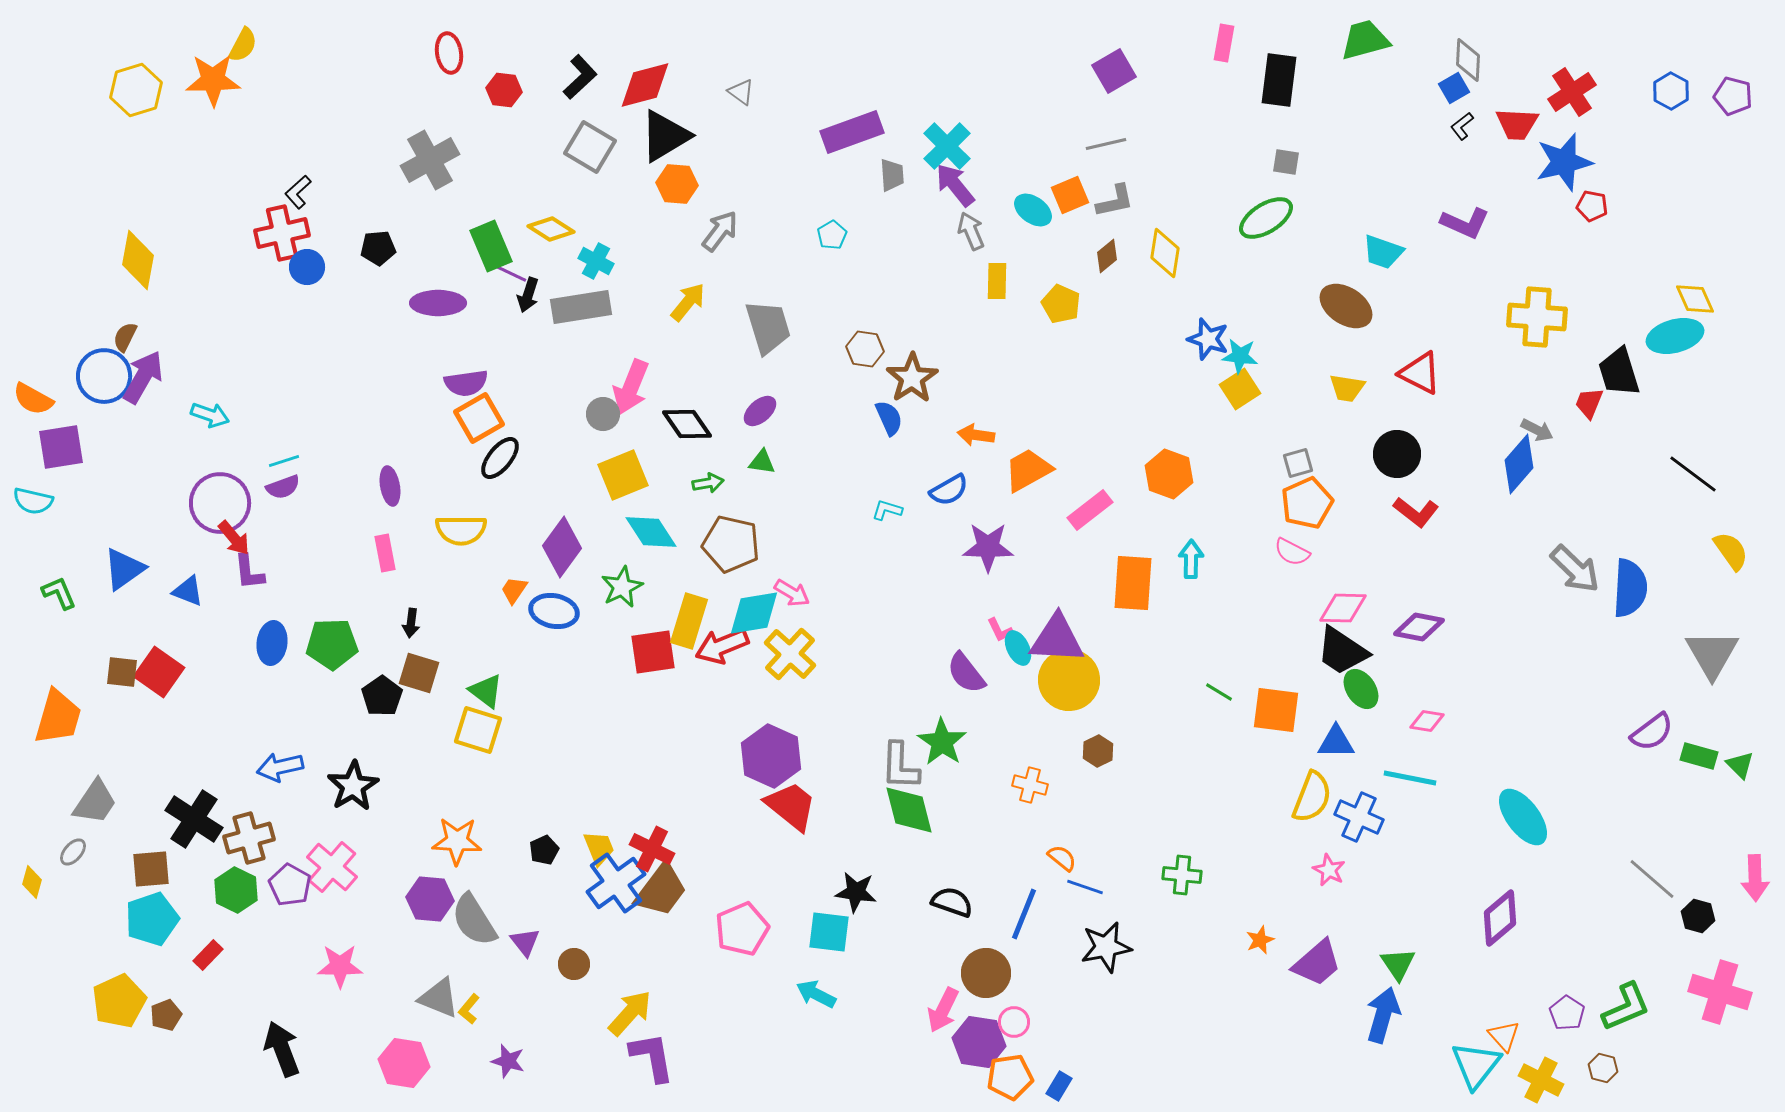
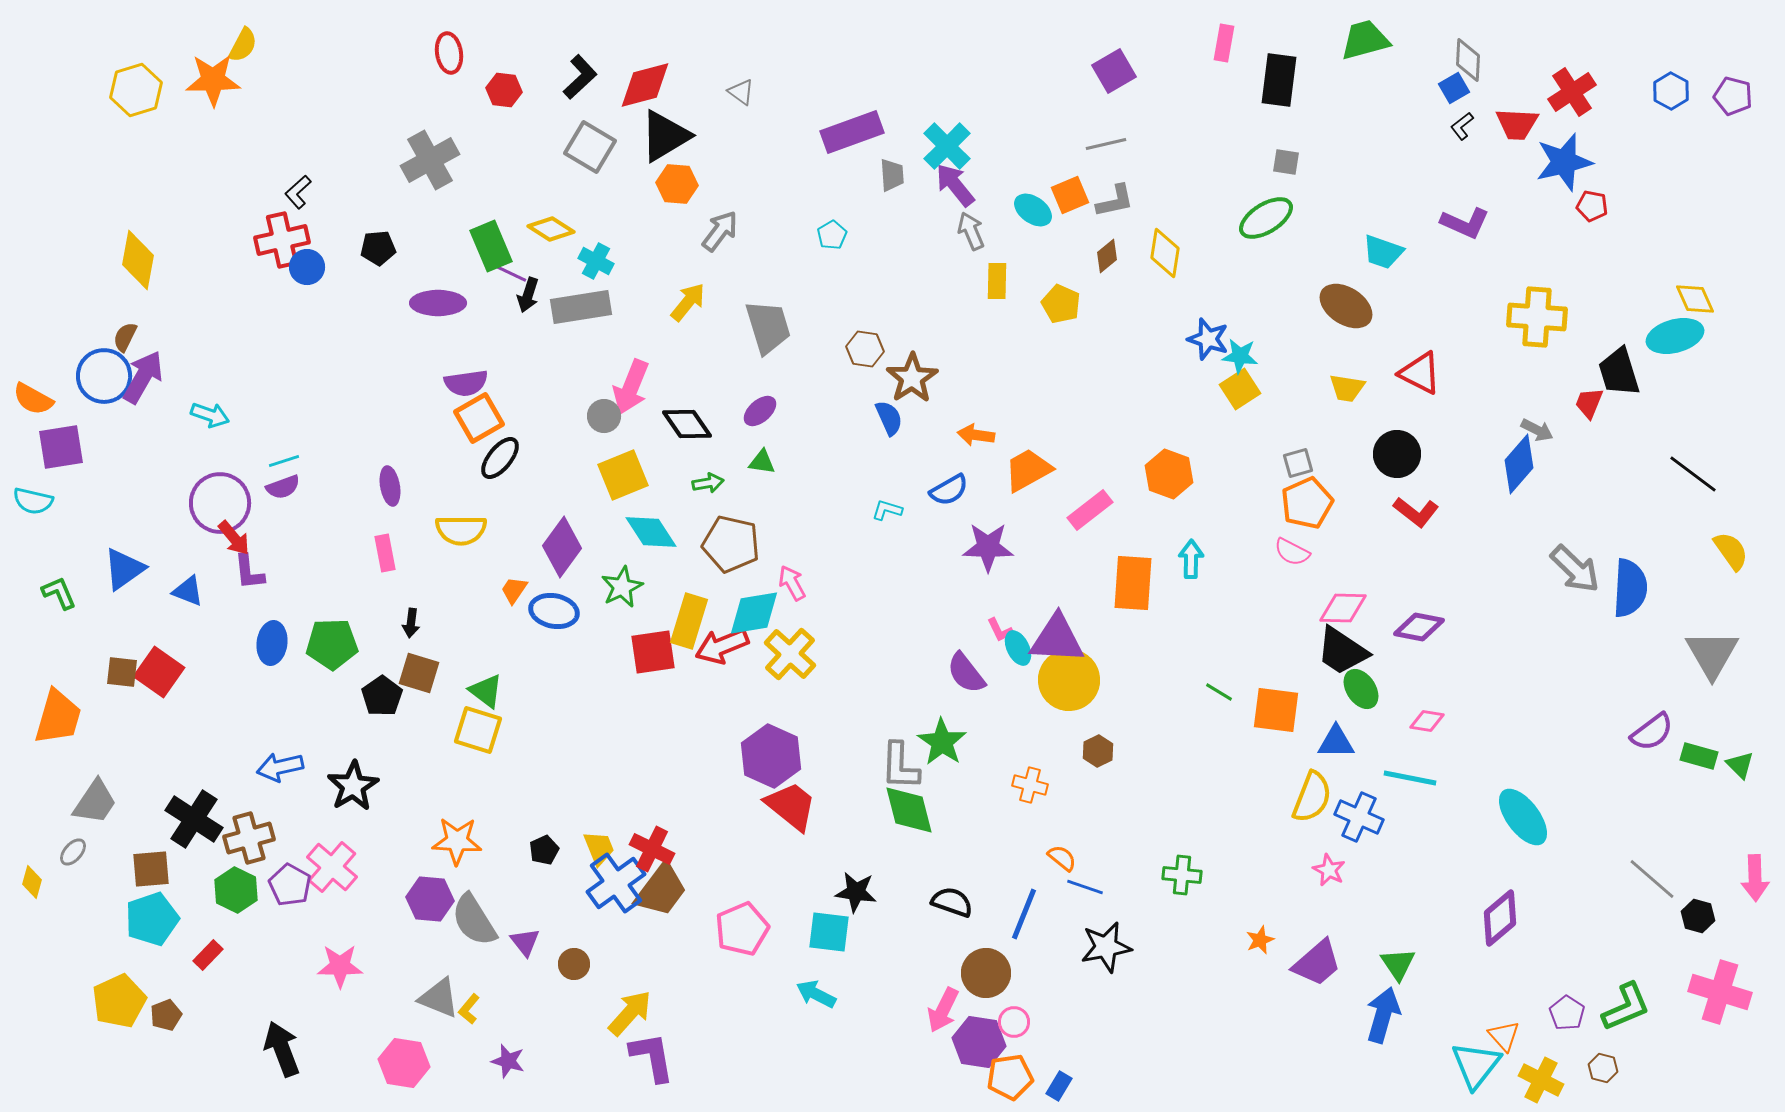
red cross at (282, 233): moved 7 px down
gray circle at (603, 414): moved 1 px right, 2 px down
pink arrow at (792, 593): moved 10 px up; rotated 150 degrees counterclockwise
